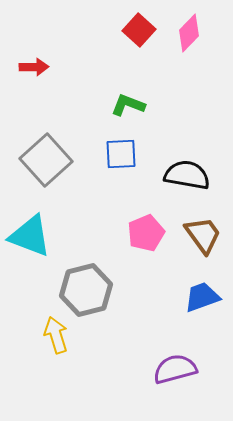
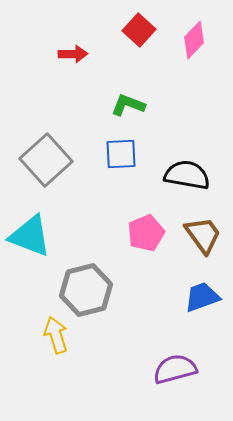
pink diamond: moved 5 px right, 7 px down
red arrow: moved 39 px right, 13 px up
